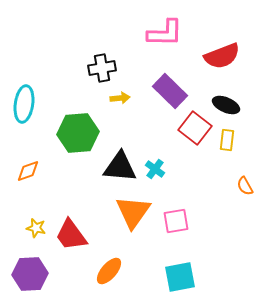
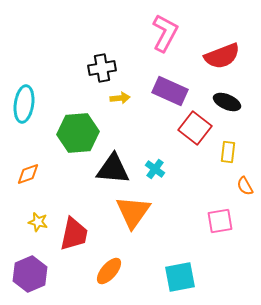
pink L-shape: rotated 63 degrees counterclockwise
purple rectangle: rotated 20 degrees counterclockwise
black ellipse: moved 1 px right, 3 px up
yellow rectangle: moved 1 px right, 12 px down
black triangle: moved 7 px left, 2 px down
orange diamond: moved 3 px down
pink square: moved 44 px right
yellow star: moved 2 px right, 6 px up
red trapezoid: moved 3 px right, 1 px up; rotated 132 degrees counterclockwise
purple hexagon: rotated 20 degrees counterclockwise
